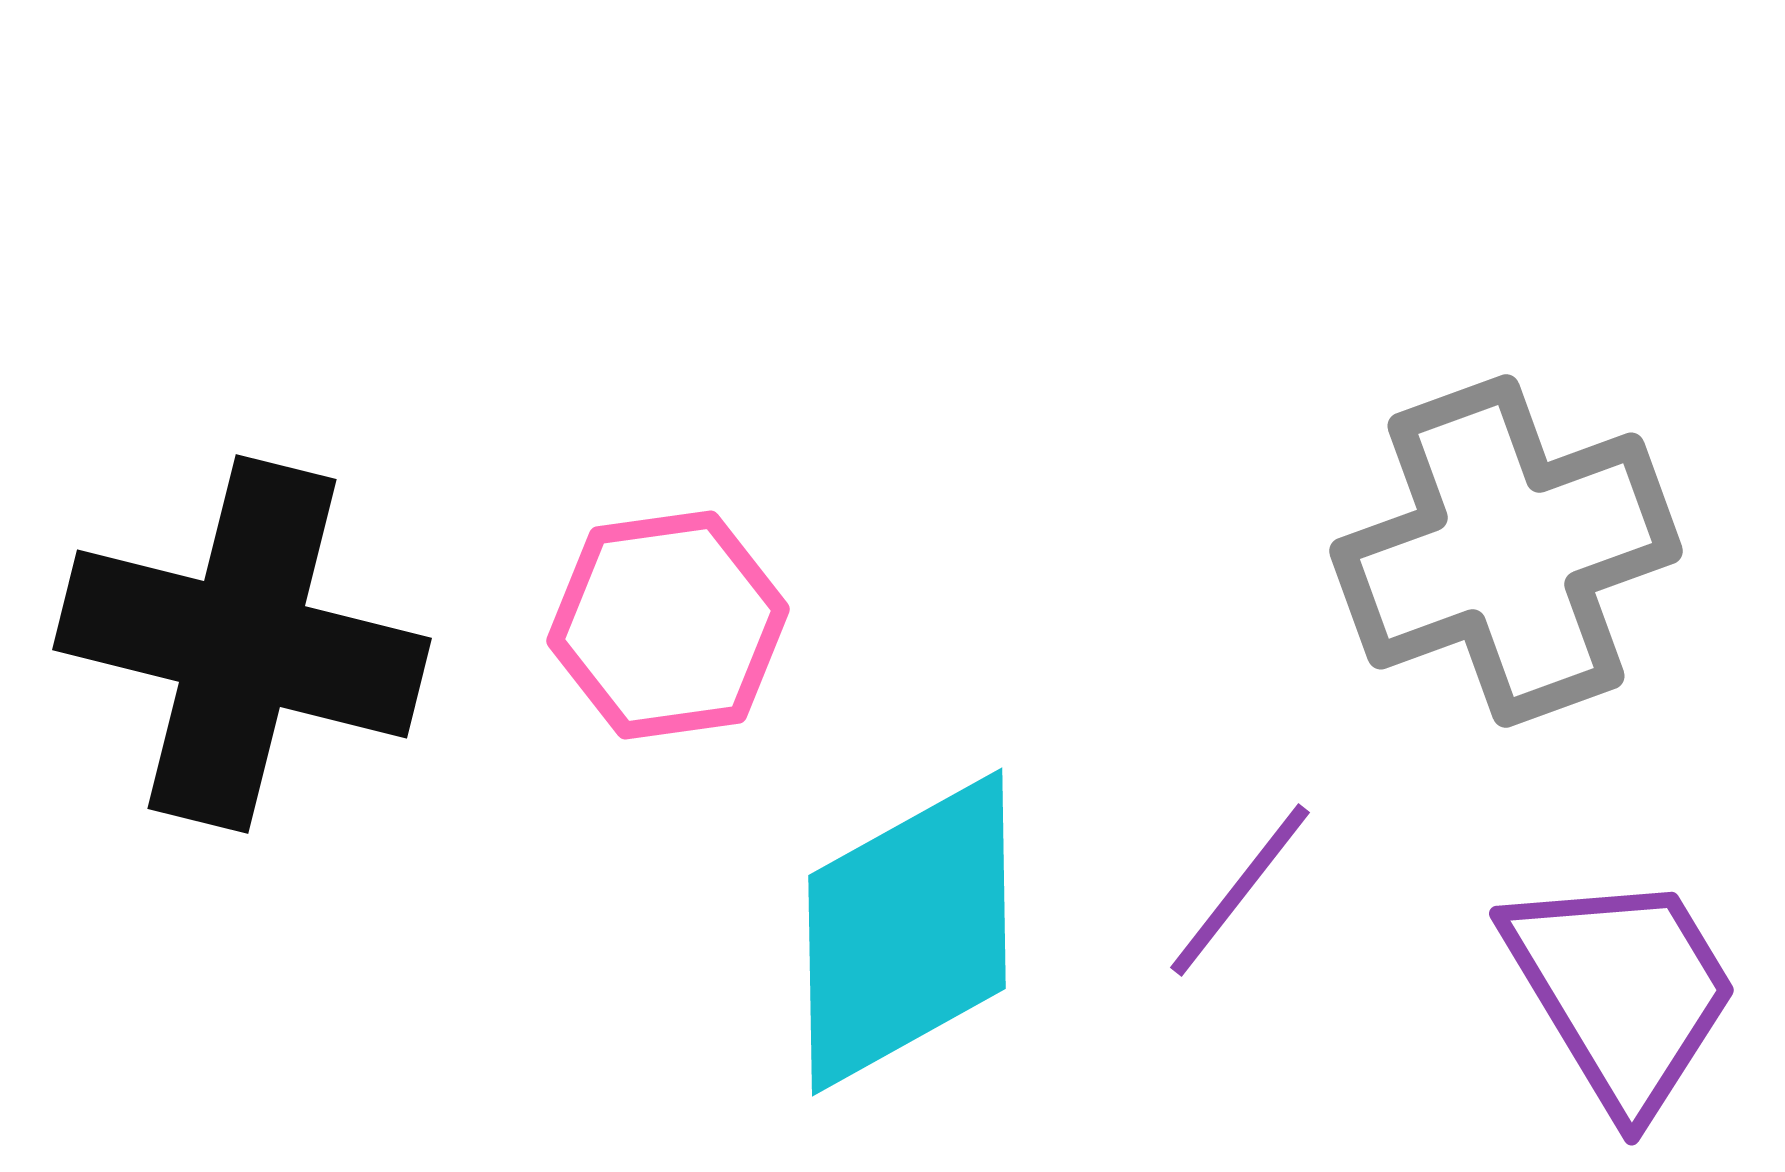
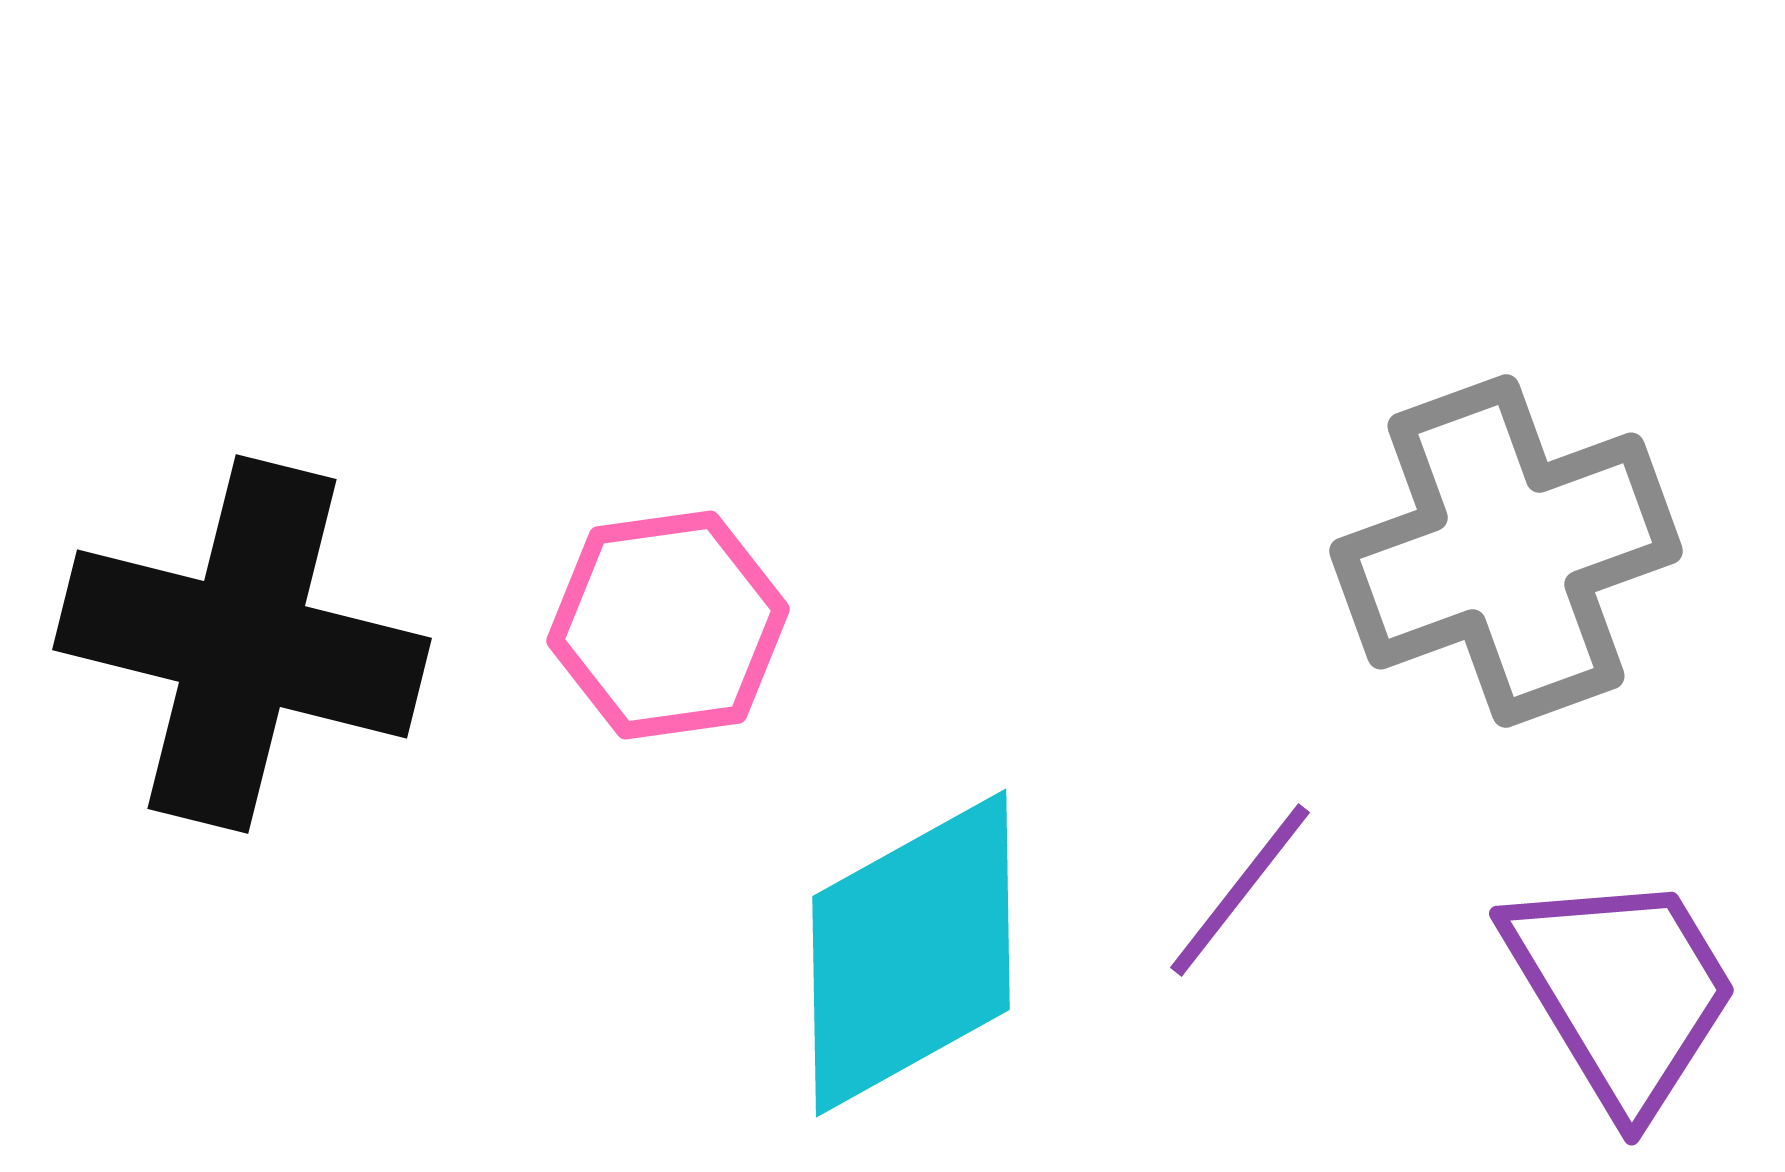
cyan diamond: moved 4 px right, 21 px down
